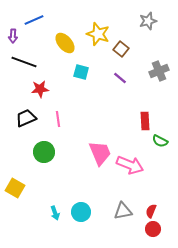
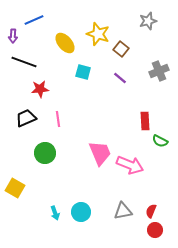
cyan square: moved 2 px right
green circle: moved 1 px right, 1 px down
red circle: moved 2 px right, 1 px down
